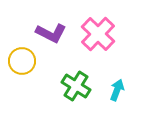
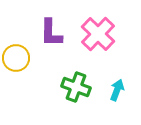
purple L-shape: rotated 64 degrees clockwise
yellow circle: moved 6 px left, 3 px up
green cross: moved 1 px down; rotated 12 degrees counterclockwise
